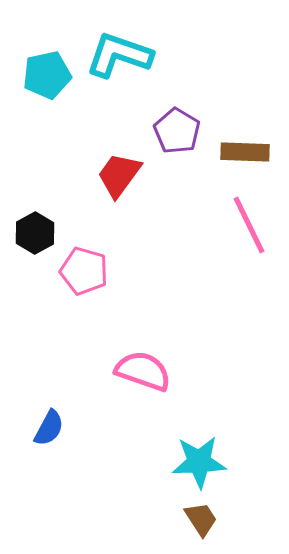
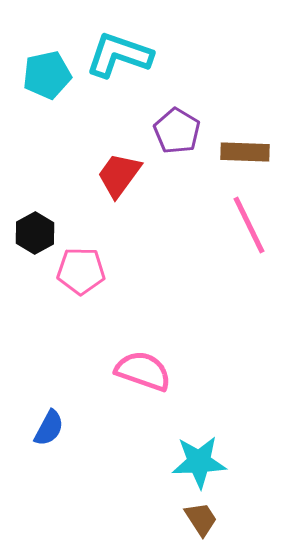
pink pentagon: moved 3 px left; rotated 15 degrees counterclockwise
